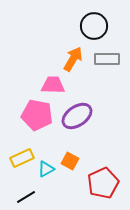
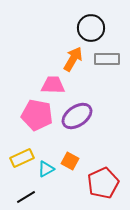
black circle: moved 3 px left, 2 px down
